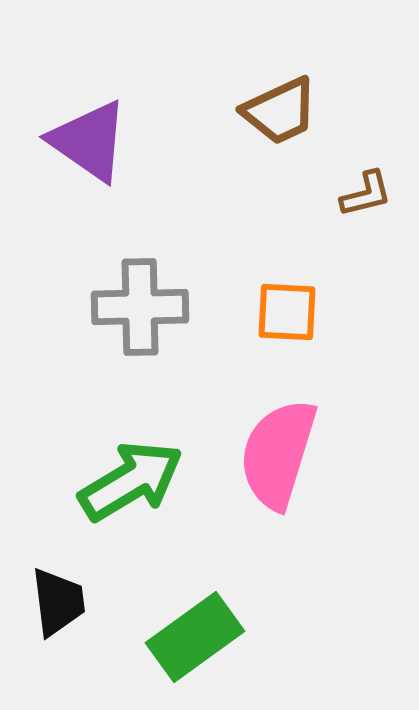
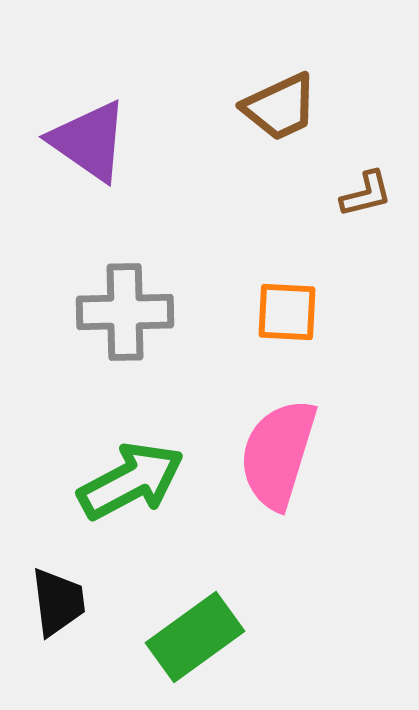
brown trapezoid: moved 4 px up
gray cross: moved 15 px left, 5 px down
green arrow: rotated 3 degrees clockwise
